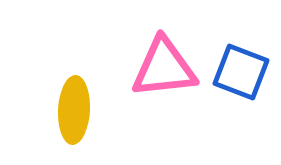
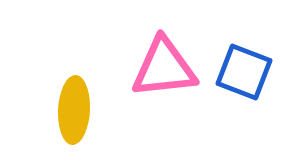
blue square: moved 3 px right
